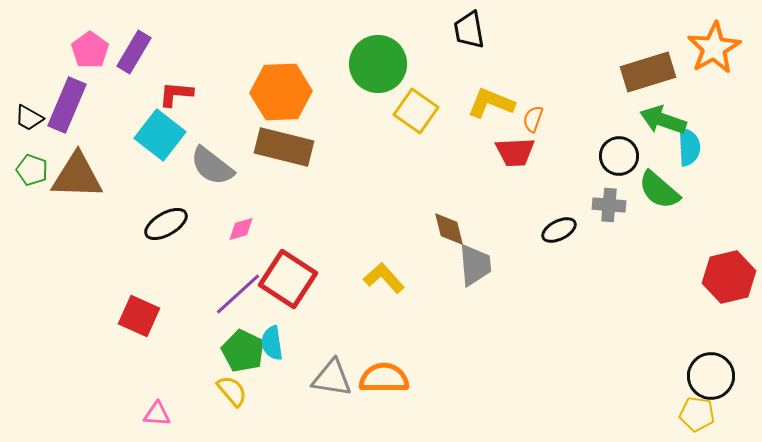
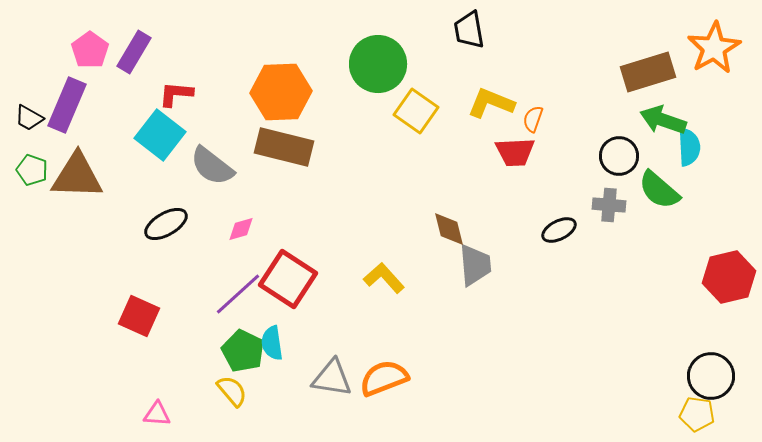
orange semicircle at (384, 378): rotated 21 degrees counterclockwise
